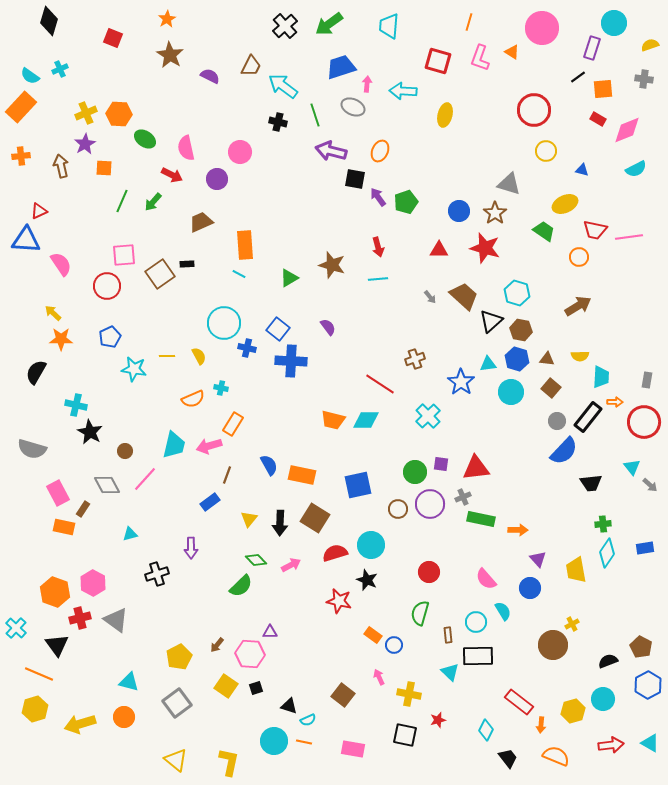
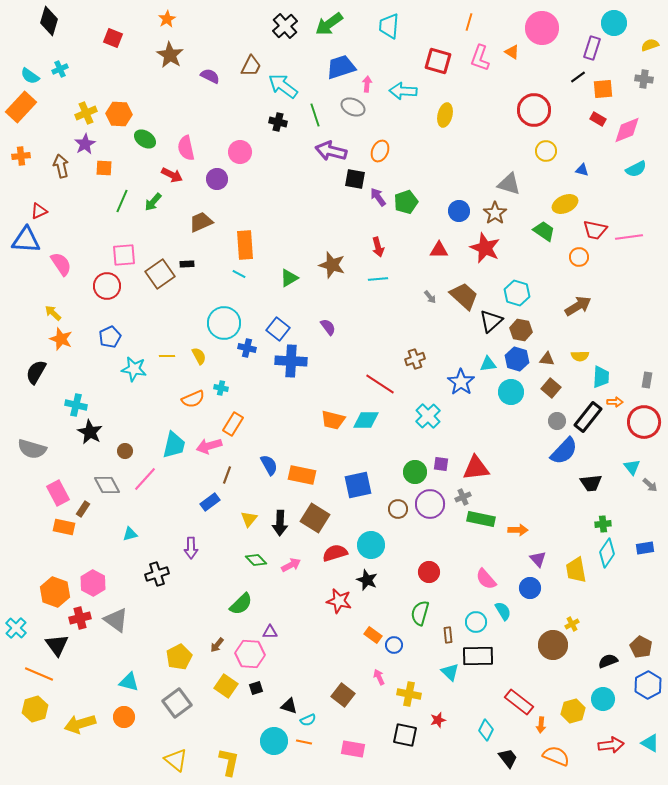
red star at (485, 248): rotated 8 degrees clockwise
orange star at (61, 339): rotated 20 degrees clockwise
green semicircle at (241, 586): moved 18 px down
